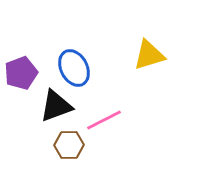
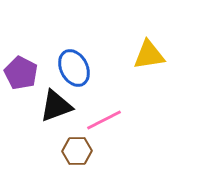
yellow triangle: rotated 8 degrees clockwise
purple pentagon: rotated 24 degrees counterclockwise
brown hexagon: moved 8 px right, 6 px down
